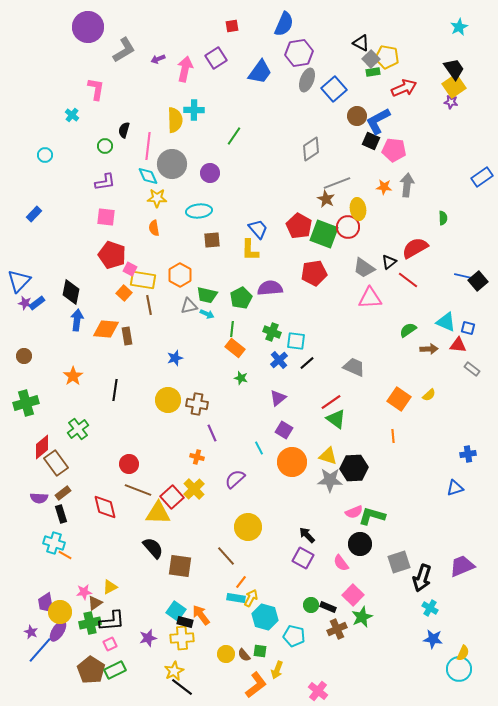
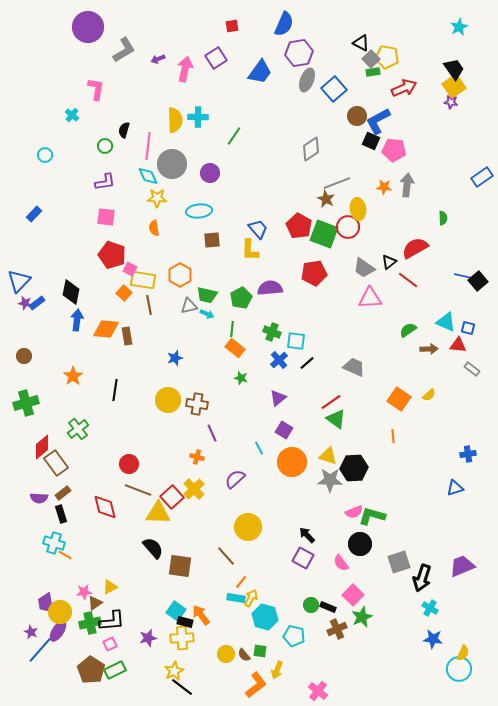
cyan cross at (194, 110): moved 4 px right, 7 px down
